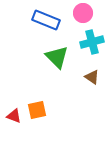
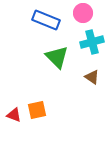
red triangle: moved 1 px up
